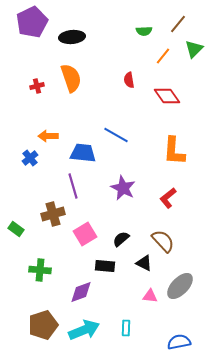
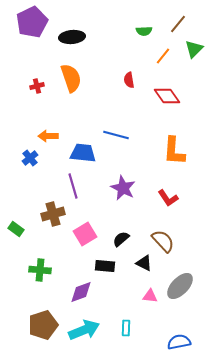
blue line: rotated 15 degrees counterclockwise
red L-shape: rotated 85 degrees counterclockwise
